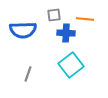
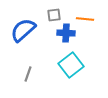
blue semicircle: rotated 140 degrees clockwise
